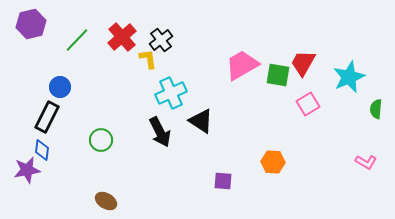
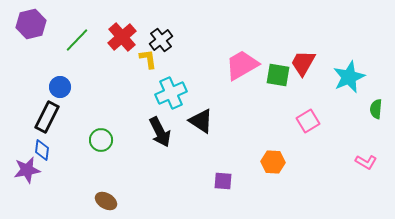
pink square: moved 17 px down
